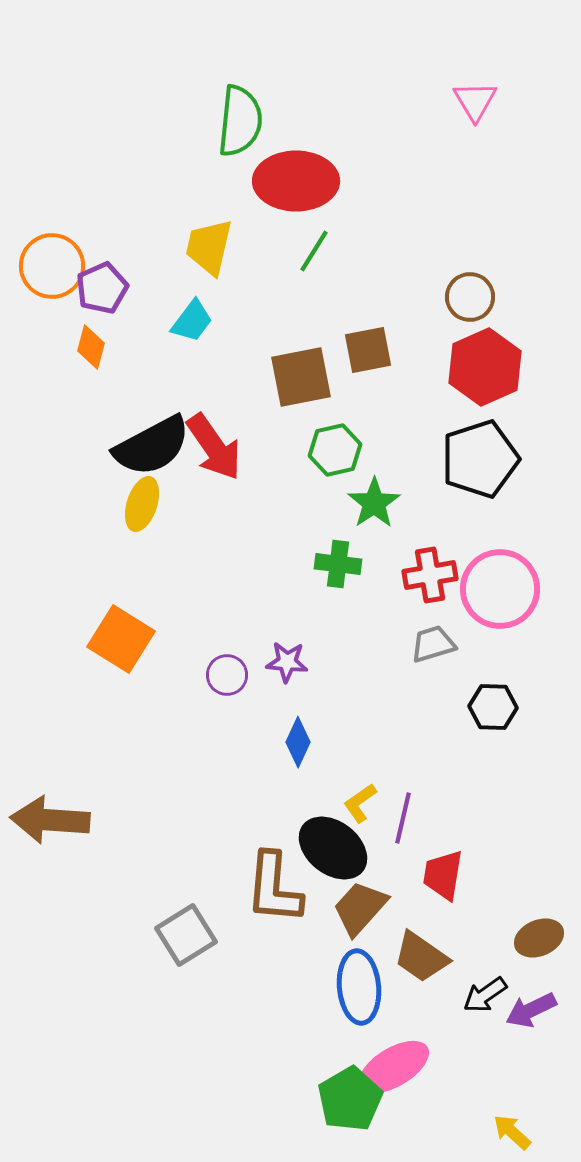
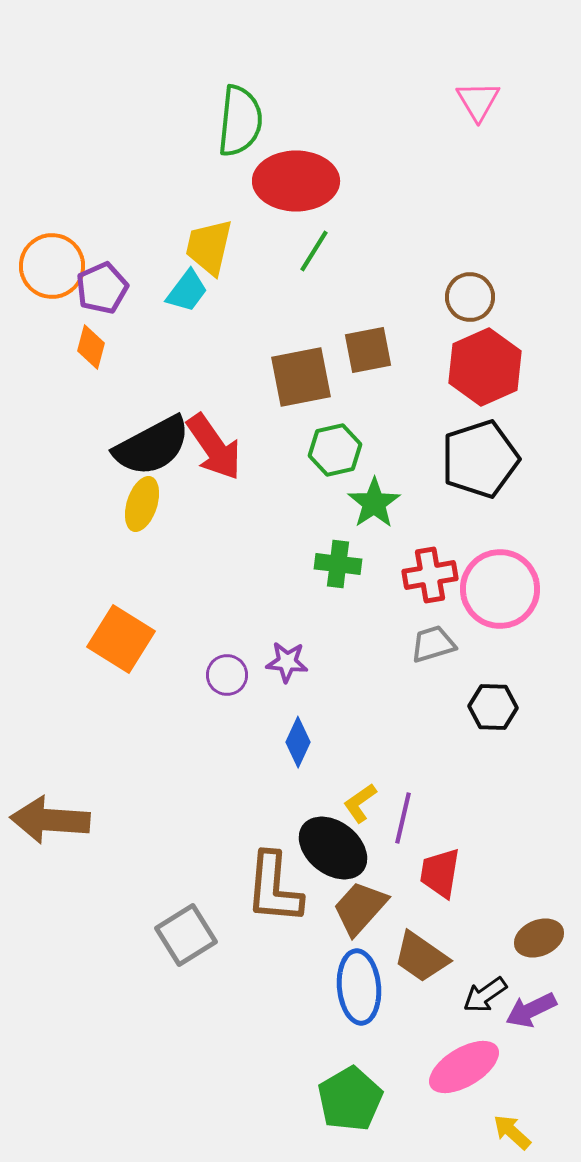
pink triangle at (475, 101): moved 3 px right
cyan trapezoid at (192, 321): moved 5 px left, 30 px up
red trapezoid at (443, 875): moved 3 px left, 2 px up
pink ellipse at (394, 1067): moved 70 px right
